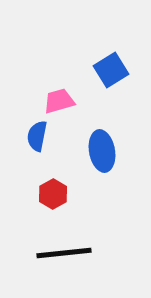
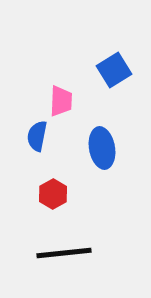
blue square: moved 3 px right
pink trapezoid: moved 2 px right; rotated 108 degrees clockwise
blue ellipse: moved 3 px up
